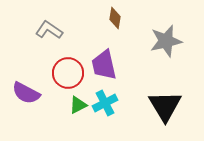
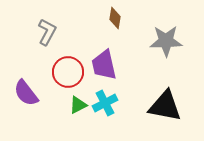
gray L-shape: moved 2 px left, 2 px down; rotated 84 degrees clockwise
gray star: rotated 12 degrees clockwise
red circle: moved 1 px up
purple semicircle: rotated 24 degrees clockwise
black triangle: rotated 48 degrees counterclockwise
